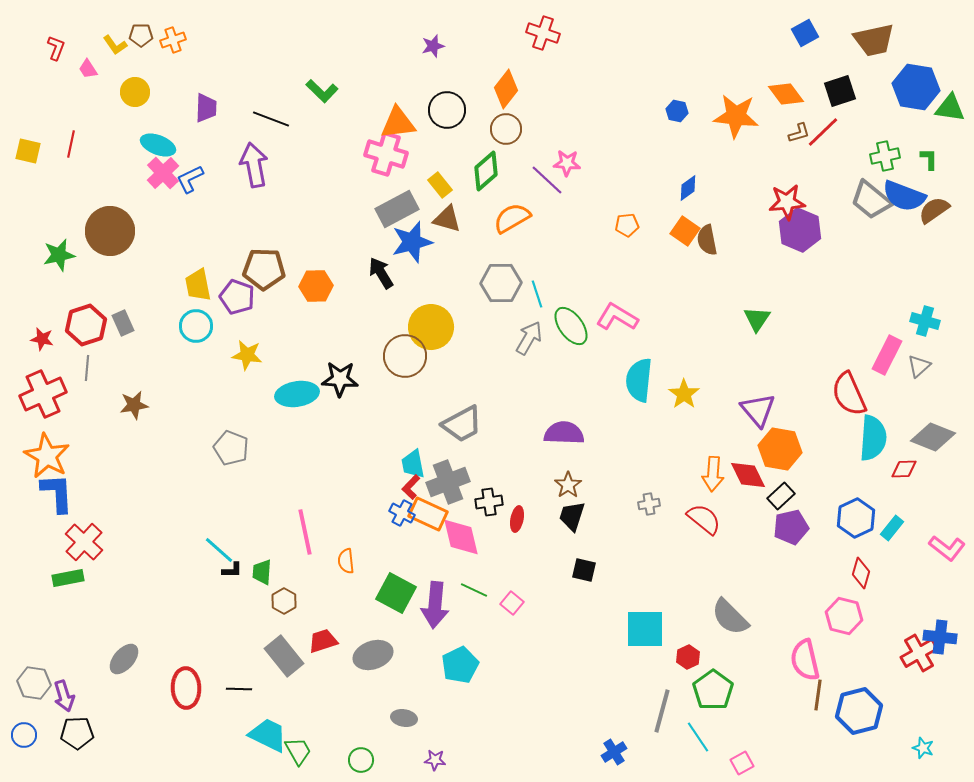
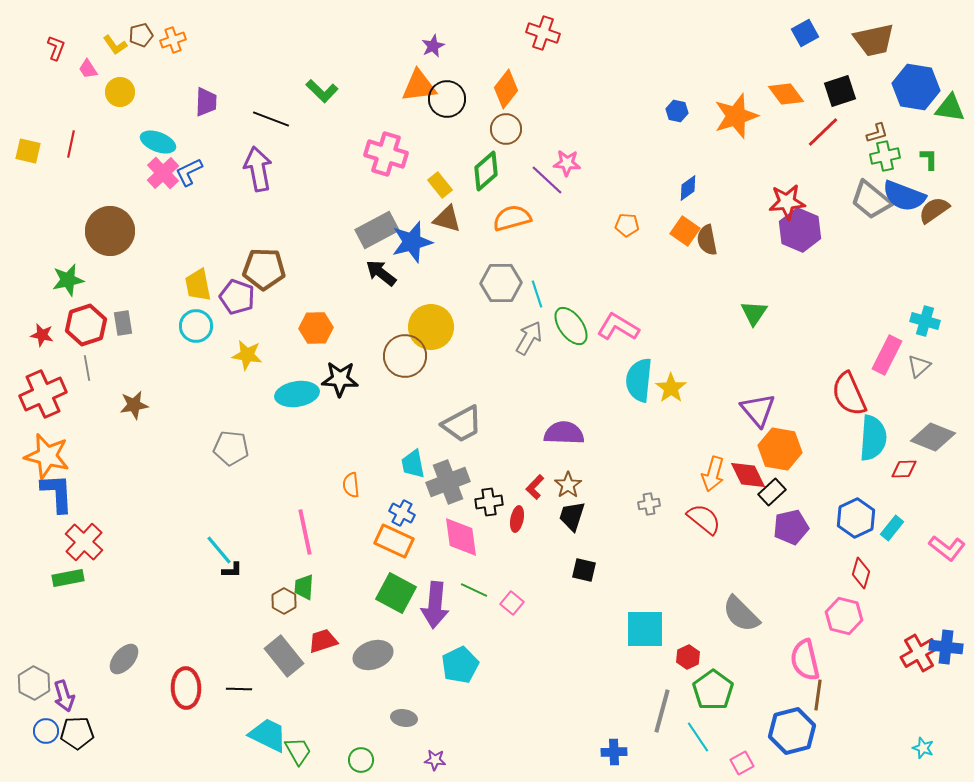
brown pentagon at (141, 35): rotated 15 degrees counterclockwise
purple star at (433, 46): rotated 10 degrees counterclockwise
yellow circle at (135, 92): moved 15 px left
purple trapezoid at (206, 108): moved 6 px up
black circle at (447, 110): moved 11 px up
orange star at (736, 116): rotated 24 degrees counterclockwise
orange triangle at (398, 123): moved 21 px right, 37 px up
brown L-shape at (799, 133): moved 78 px right
cyan ellipse at (158, 145): moved 3 px up
purple arrow at (254, 165): moved 4 px right, 4 px down
blue L-shape at (190, 179): moved 1 px left, 7 px up
gray rectangle at (397, 209): moved 20 px left, 21 px down
orange semicircle at (512, 218): rotated 15 degrees clockwise
orange pentagon at (627, 225): rotated 10 degrees clockwise
green star at (59, 255): moved 9 px right, 25 px down
black arrow at (381, 273): rotated 20 degrees counterclockwise
orange hexagon at (316, 286): moved 42 px down
pink L-shape at (617, 317): moved 1 px right, 10 px down
green triangle at (757, 319): moved 3 px left, 6 px up
gray rectangle at (123, 323): rotated 15 degrees clockwise
red star at (42, 339): moved 4 px up
gray line at (87, 368): rotated 15 degrees counterclockwise
yellow star at (684, 394): moved 13 px left, 6 px up
gray pentagon at (231, 448): rotated 16 degrees counterclockwise
orange star at (47, 456): rotated 15 degrees counterclockwise
orange arrow at (713, 474): rotated 12 degrees clockwise
red L-shape at (411, 487): moved 124 px right
black rectangle at (781, 496): moved 9 px left, 4 px up
orange rectangle at (428, 514): moved 34 px left, 27 px down
pink diamond at (461, 537): rotated 6 degrees clockwise
cyan line at (219, 550): rotated 8 degrees clockwise
orange semicircle at (346, 561): moved 5 px right, 76 px up
green trapezoid at (262, 572): moved 42 px right, 15 px down
gray semicircle at (730, 617): moved 11 px right, 3 px up
blue cross at (940, 637): moved 6 px right, 10 px down
gray hexagon at (34, 683): rotated 20 degrees clockwise
blue hexagon at (859, 711): moved 67 px left, 20 px down
blue circle at (24, 735): moved 22 px right, 4 px up
blue cross at (614, 752): rotated 30 degrees clockwise
